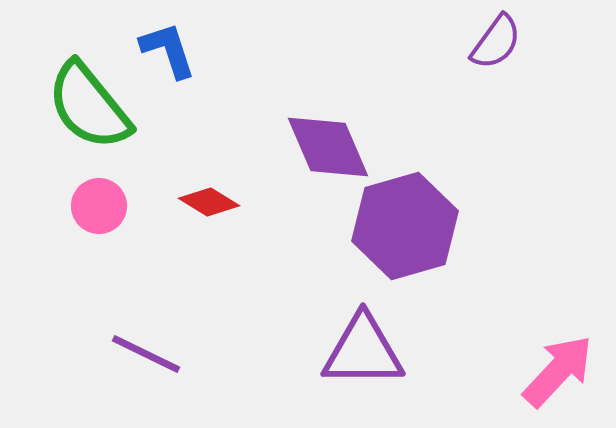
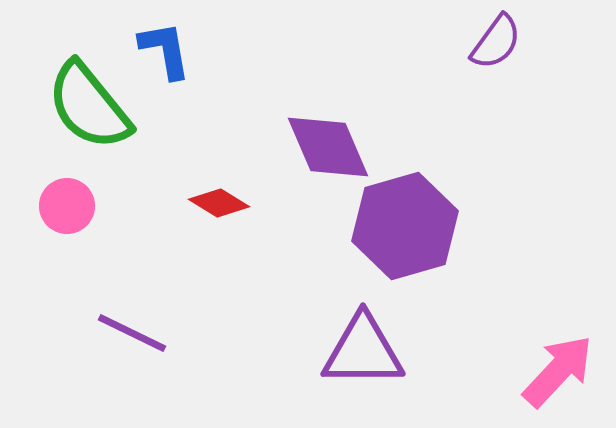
blue L-shape: moved 3 px left; rotated 8 degrees clockwise
red diamond: moved 10 px right, 1 px down
pink circle: moved 32 px left
purple line: moved 14 px left, 21 px up
